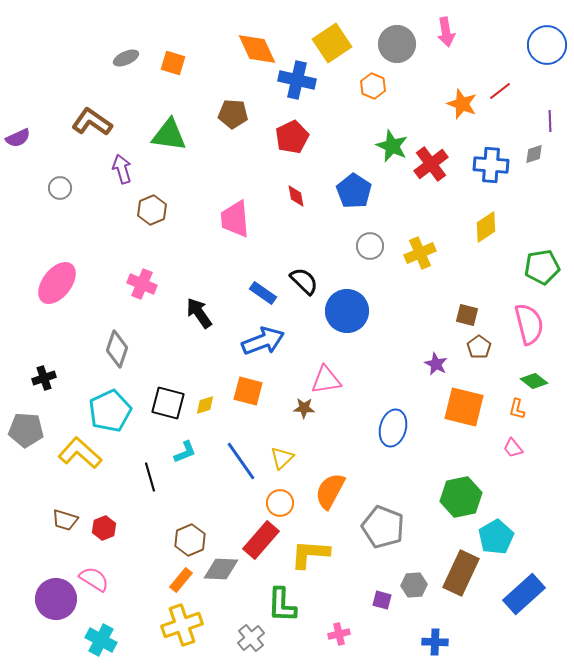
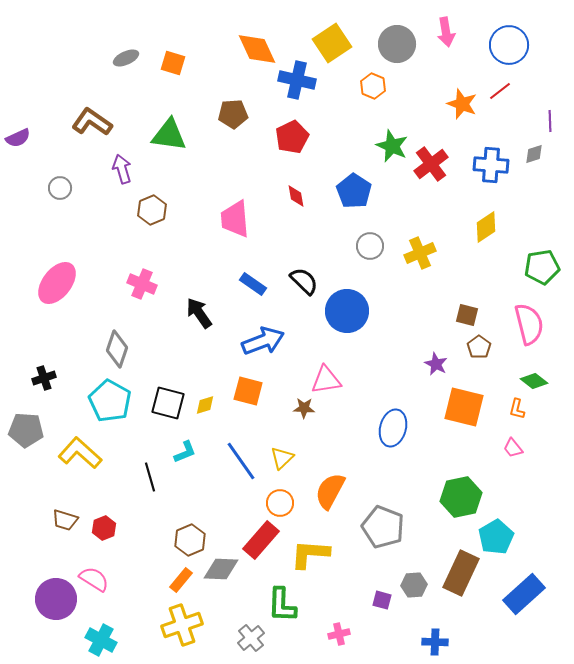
blue circle at (547, 45): moved 38 px left
brown pentagon at (233, 114): rotated 8 degrees counterclockwise
blue rectangle at (263, 293): moved 10 px left, 9 px up
cyan pentagon at (110, 411): moved 10 px up; rotated 18 degrees counterclockwise
